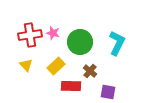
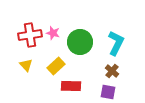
cyan L-shape: moved 1 px left
brown cross: moved 22 px right
